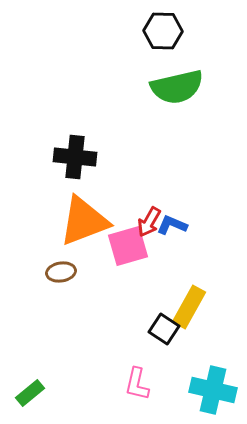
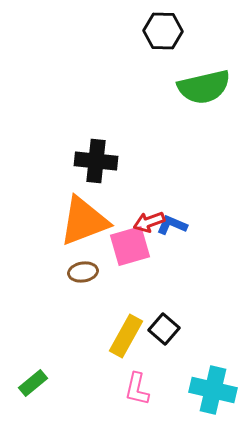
green semicircle: moved 27 px right
black cross: moved 21 px right, 4 px down
red arrow: rotated 40 degrees clockwise
pink square: moved 2 px right
brown ellipse: moved 22 px right
yellow rectangle: moved 63 px left, 29 px down
black square: rotated 8 degrees clockwise
pink L-shape: moved 5 px down
green rectangle: moved 3 px right, 10 px up
